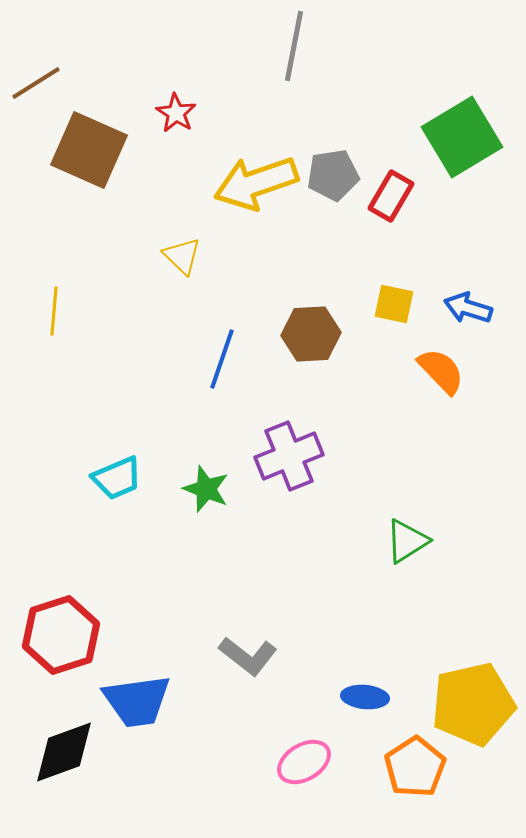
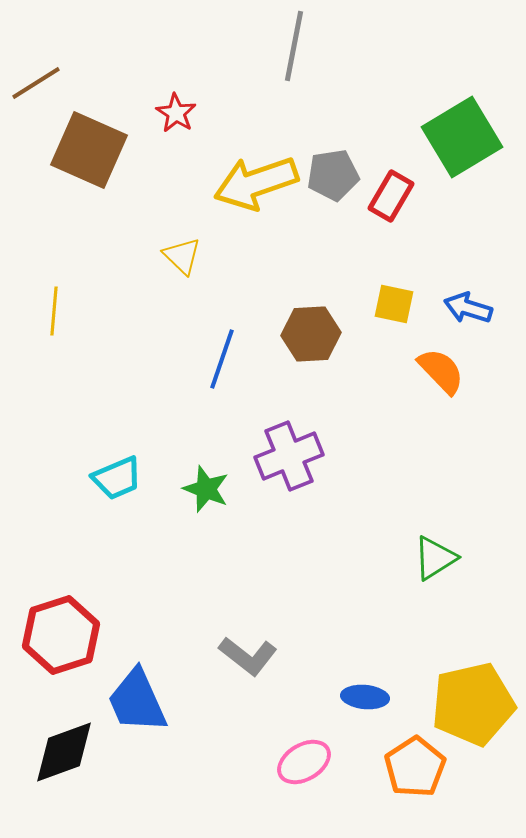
green triangle: moved 28 px right, 17 px down
blue trapezoid: rotated 74 degrees clockwise
